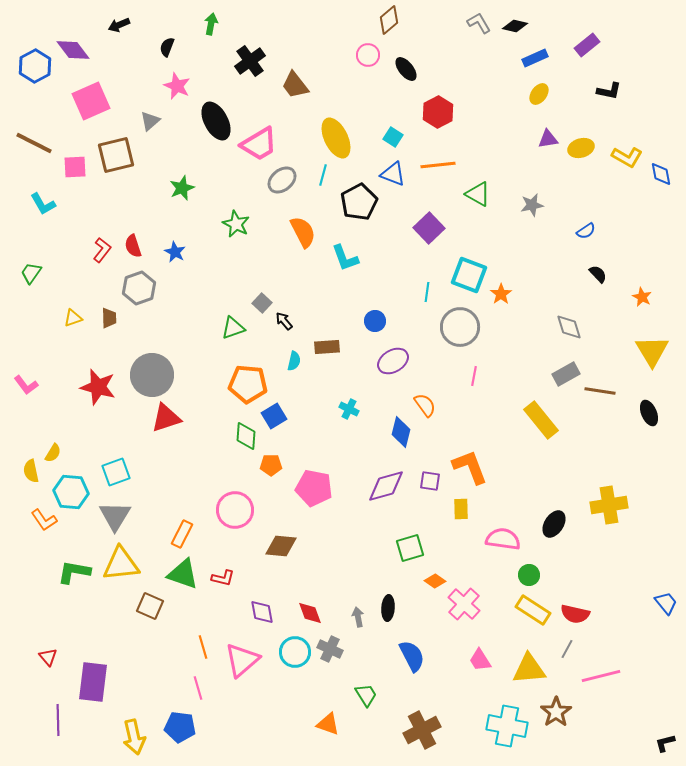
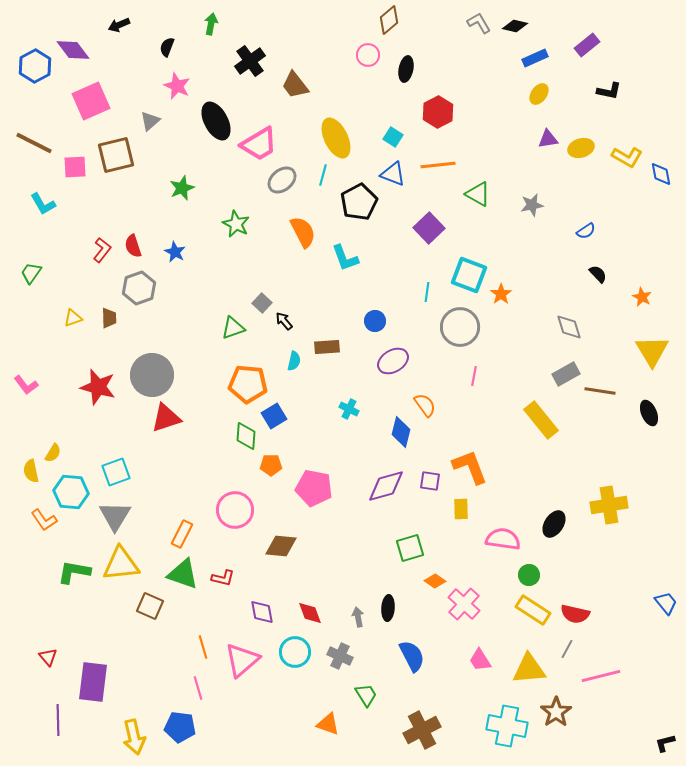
black ellipse at (406, 69): rotated 50 degrees clockwise
gray cross at (330, 649): moved 10 px right, 7 px down
